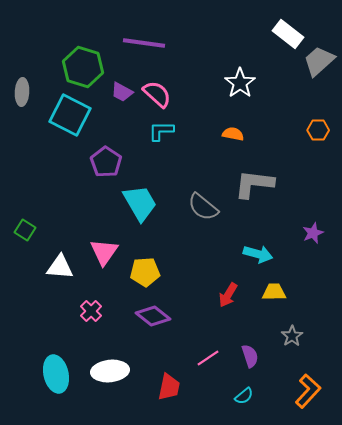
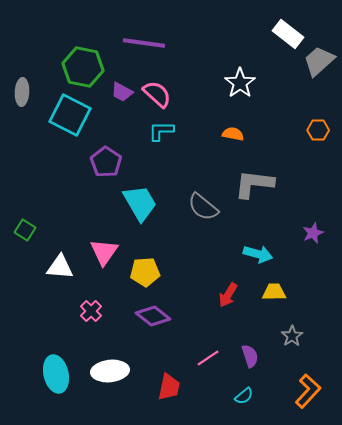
green hexagon: rotated 6 degrees counterclockwise
